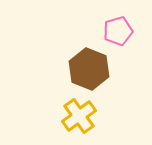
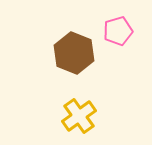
brown hexagon: moved 15 px left, 16 px up
